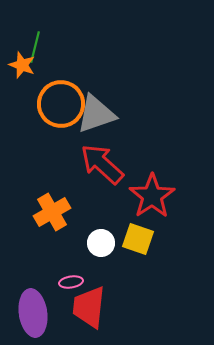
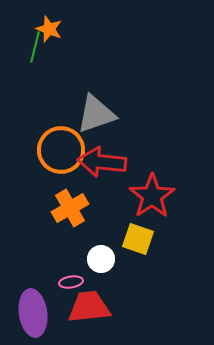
orange star: moved 27 px right, 36 px up
orange circle: moved 46 px down
red arrow: moved 2 px up; rotated 36 degrees counterclockwise
orange cross: moved 18 px right, 4 px up
white circle: moved 16 px down
red trapezoid: rotated 78 degrees clockwise
